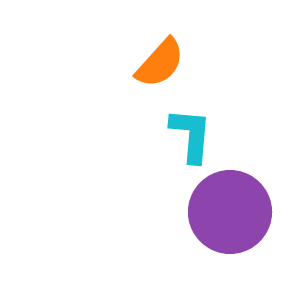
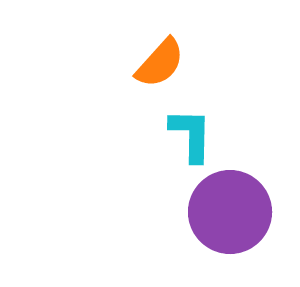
cyan L-shape: rotated 4 degrees counterclockwise
